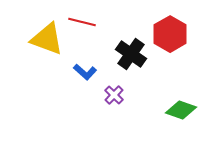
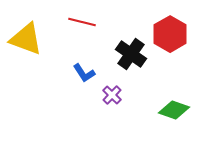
yellow triangle: moved 21 px left
blue L-shape: moved 1 px left, 1 px down; rotated 15 degrees clockwise
purple cross: moved 2 px left
green diamond: moved 7 px left
